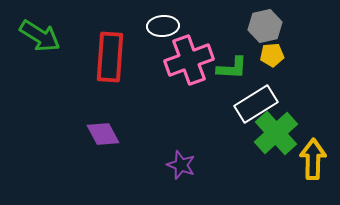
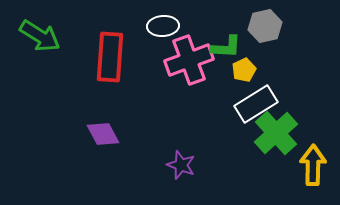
yellow pentagon: moved 28 px left, 15 px down; rotated 20 degrees counterclockwise
green L-shape: moved 6 px left, 21 px up
yellow arrow: moved 6 px down
